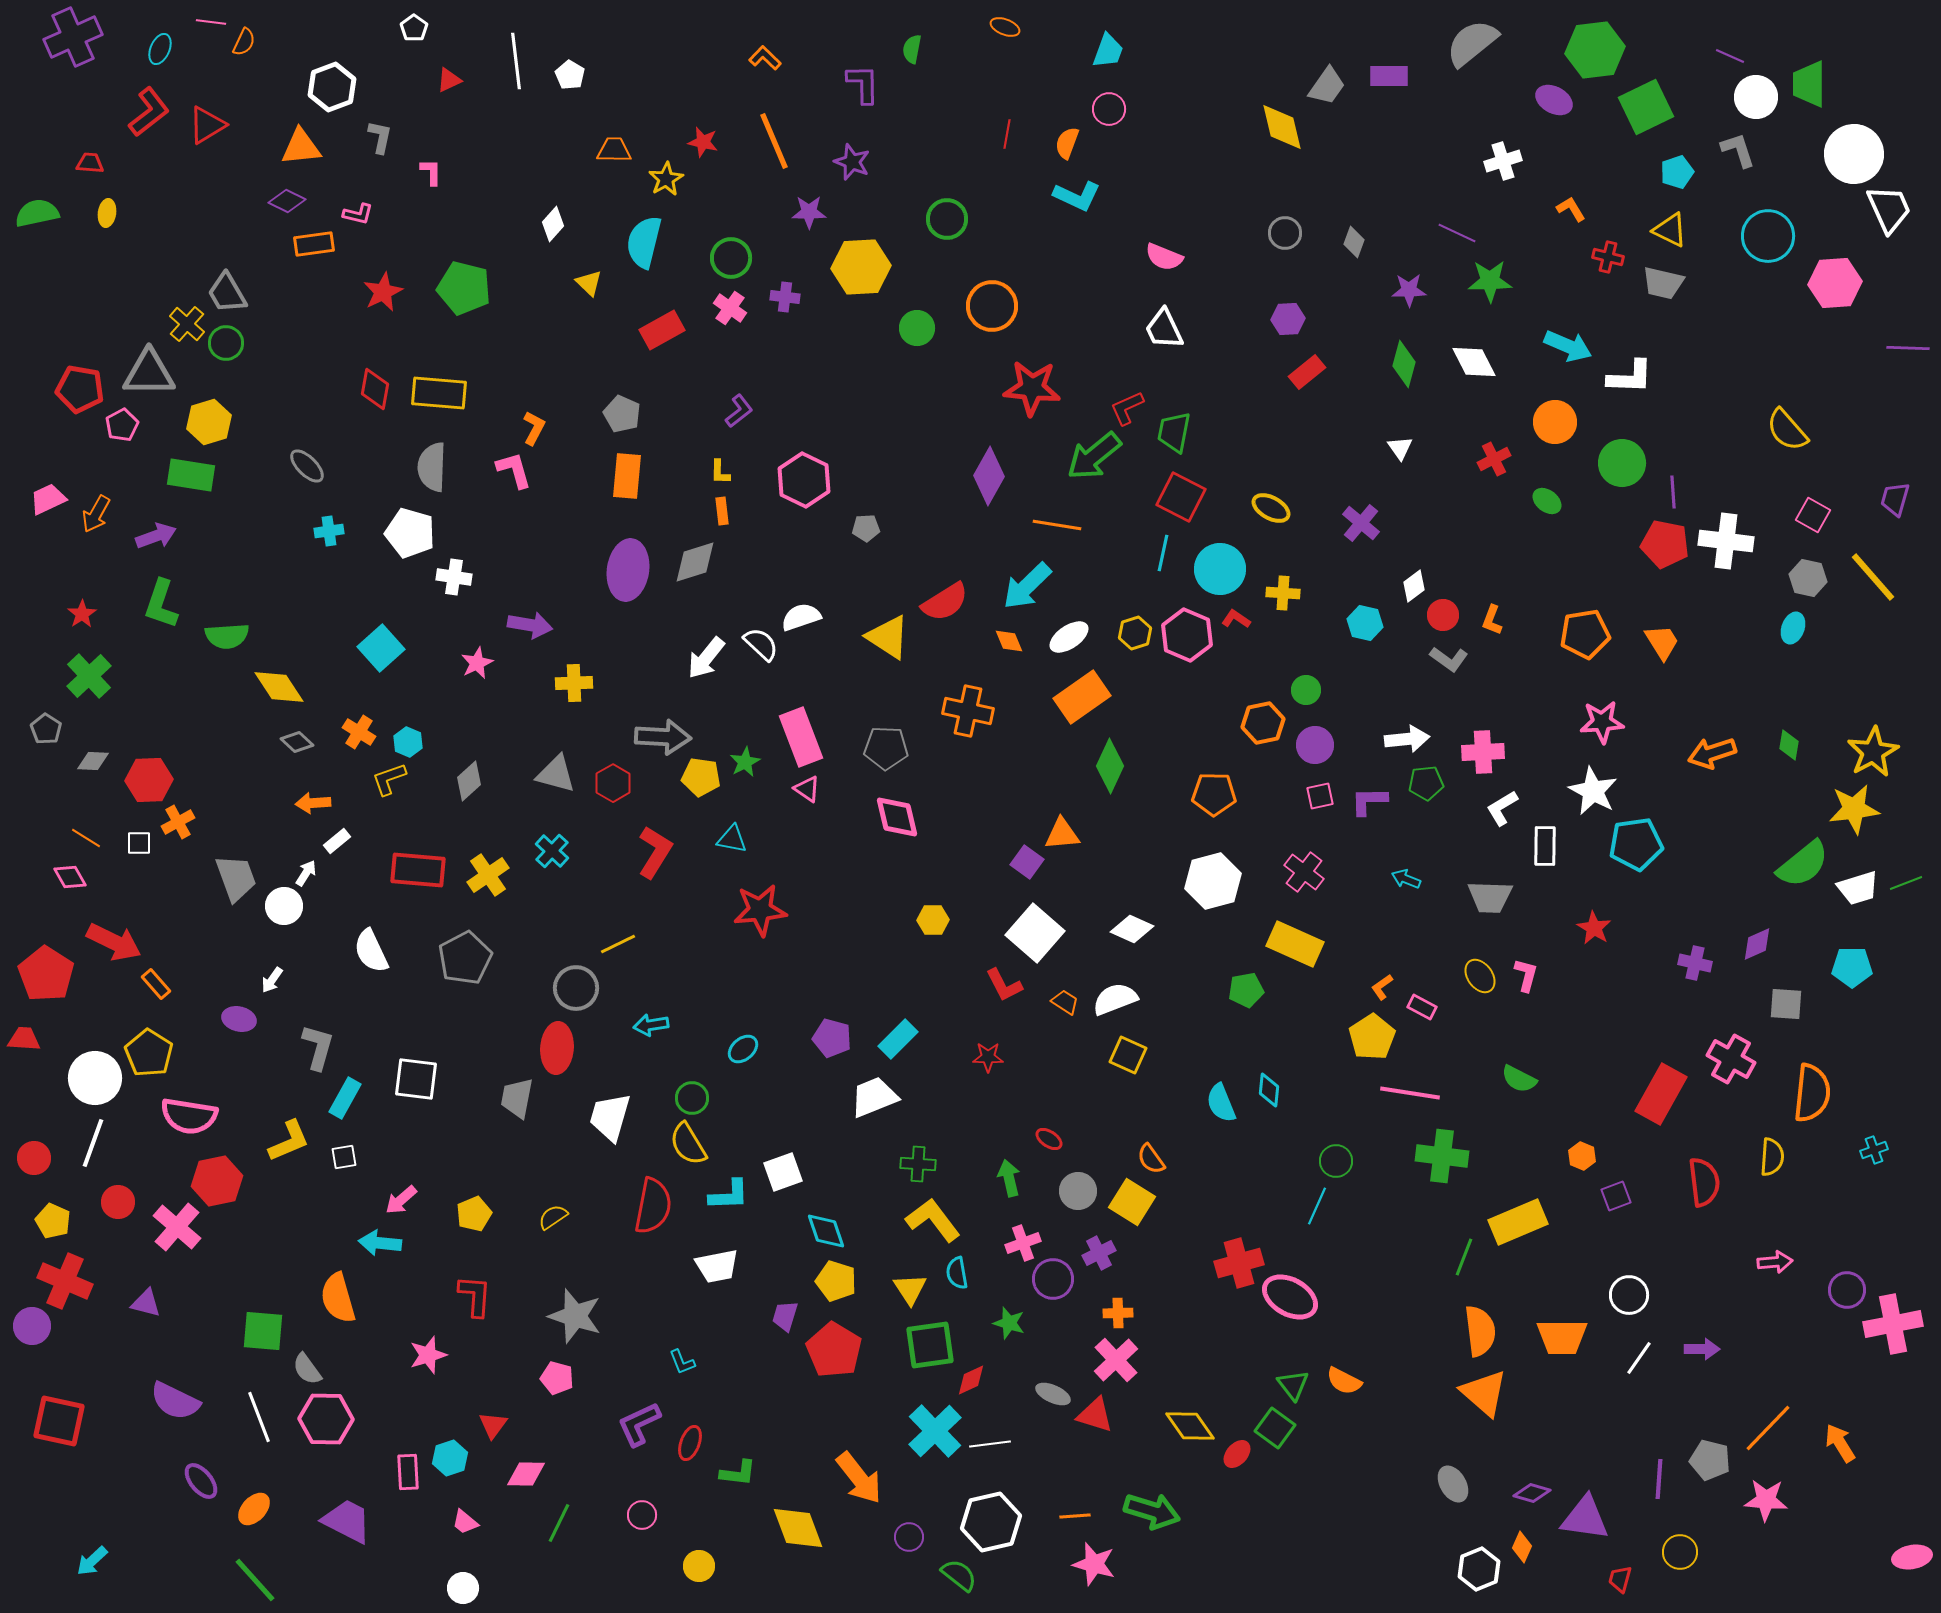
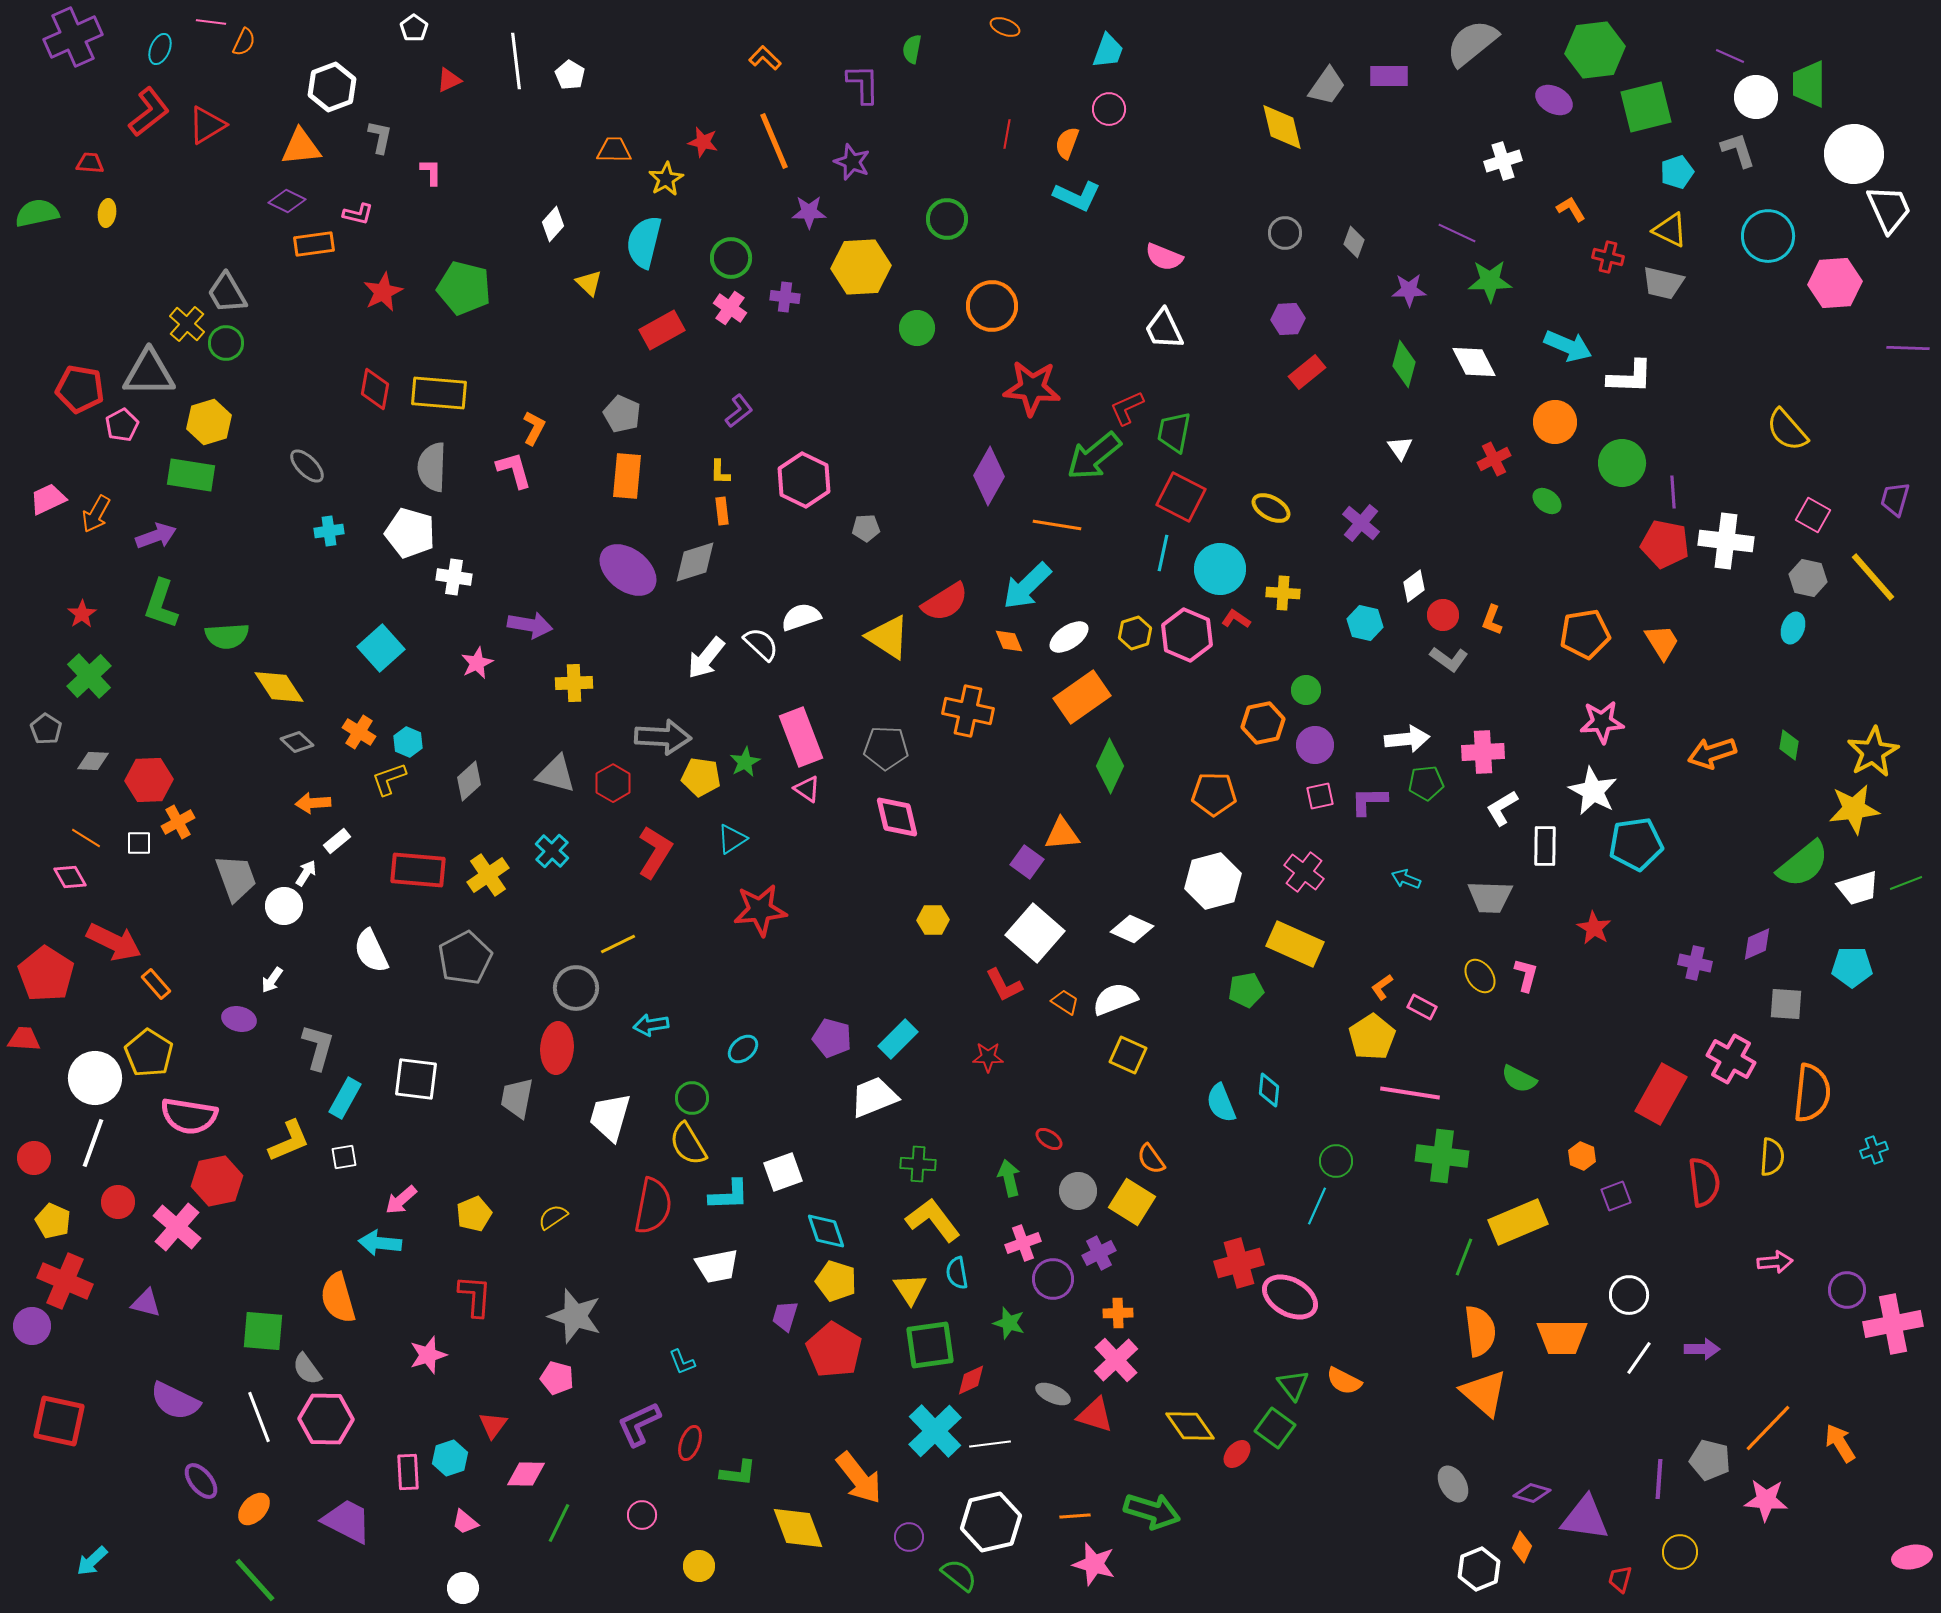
green square at (1646, 107): rotated 12 degrees clockwise
purple ellipse at (628, 570): rotated 60 degrees counterclockwise
cyan triangle at (732, 839): rotated 44 degrees counterclockwise
